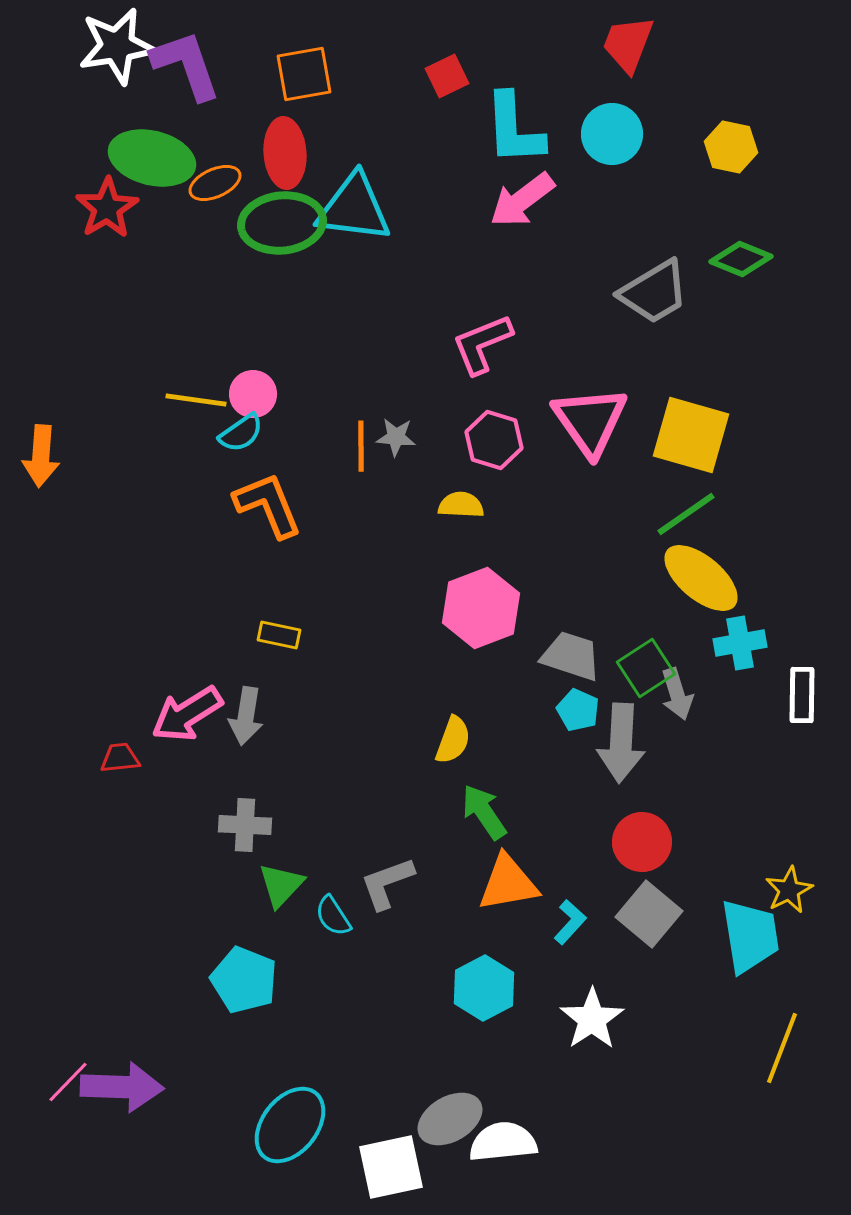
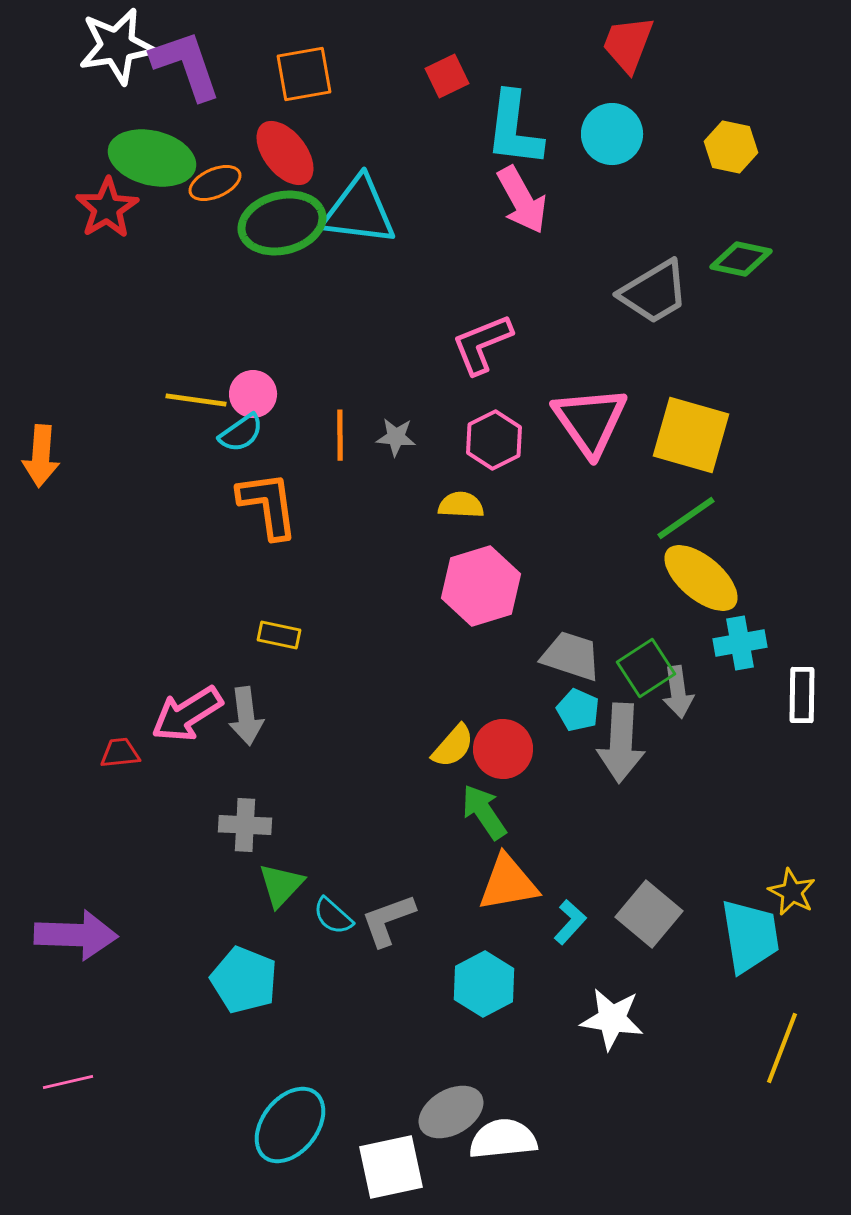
cyan L-shape at (514, 129): rotated 10 degrees clockwise
red ellipse at (285, 153): rotated 34 degrees counterclockwise
pink arrow at (522, 200): rotated 82 degrees counterclockwise
cyan triangle at (354, 208): moved 5 px right, 3 px down
green ellipse at (282, 223): rotated 8 degrees counterclockwise
green diamond at (741, 259): rotated 10 degrees counterclockwise
pink hexagon at (494, 440): rotated 16 degrees clockwise
orange line at (361, 446): moved 21 px left, 11 px up
orange L-shape at (268, 505): rotated 14 degrees clockwise
green line at (686, 514): moved 4 px down
pink hexagon at (481, 608): moved 22 px up; rotated 4 degrees clockwise
gray arrow at (677, 694): moved 1 px right, 2 px up; rotated 9 degrees clockwise
gray arrow at (246, 716): rotated 16 degrees counterclockwise
yellow semicircle at (453, 740): moved 6 px down; rotated 21 degrees clockwise
red trapezoid at (120, 758): moved 5 px up
red circle at (642, 842): moved 139 px left, 93 px up
gray L-shape at (387, 883): moved 1 px right, 37 px down
yellow star at (789, 890): moved 3 px right, 2 px down; rotated 18 degrees counterclockwise
cyan semicircle at (333, 916): rotated 15 degrees counterclockwise
cyan hexagon at (484, 988): moved 4 px up
white star at (592, 1019): moved 20 px right; rotated 30 degrees counterclockwise
pink line at (68, 1082): rotated 33 degrees clockwise
purple arrow at (122, 1087): moved 46 px left, 152 px up
gray ellipse at (450, 1119): moved 1 px right, 7 px up
white semicircle at (503, 1142): moved 3 px up
